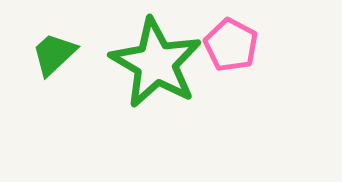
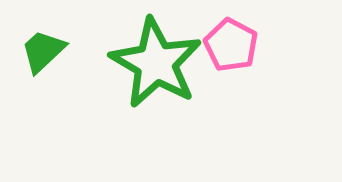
green trapezoid: moved 11 px left, 3 px up
